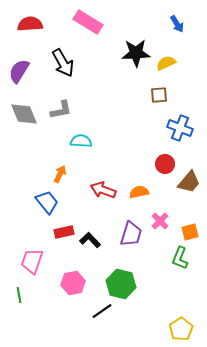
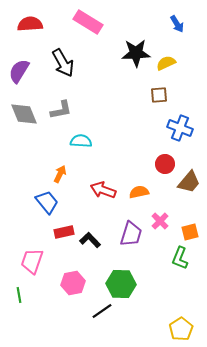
green hexagon: rotated 12 degrees counterclockwise
